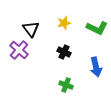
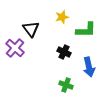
yellow star: moved 2 px left, 6 px up
green L-shape: moved 11 px left, 2 px down; rotated 25 degrees counterclockwise
purple cross: moved 4 px left, 2 px up
blue arrow: moved 7 px left
